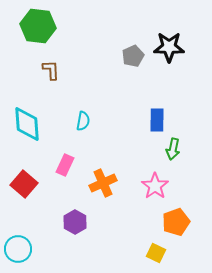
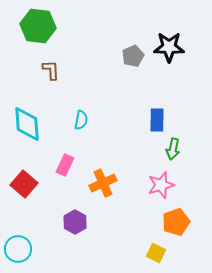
cyan semicircle: moved 2 px left, 1 px up
pink star: moved 6 px right, 1 px up; rotated 20 degrees clockwise
